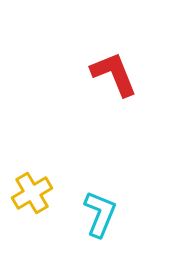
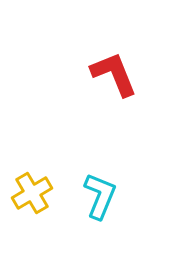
cyan L-shape: moved 18 px up
